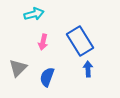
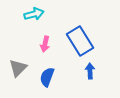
pink arrow: moved 2 px right, 2 px down
blue arrow: moved 2 px right, 2 px down
